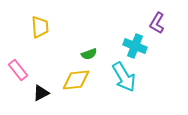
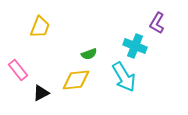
yellow trapezoid: rotated 25 degrees clockwise
